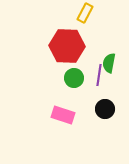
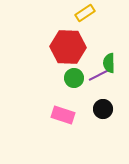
yellow rectangle: rotated 30 degrees clockwise
red hexagon: moved 1 px right, 1 px down
green semicircle: rotated 12 degrees counterclockwise
purple line: rotated 55 degrees clockwise
black circle: moved 2 px left
